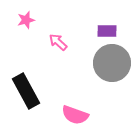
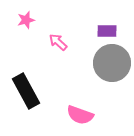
pink semicircle: moved 5 px right
